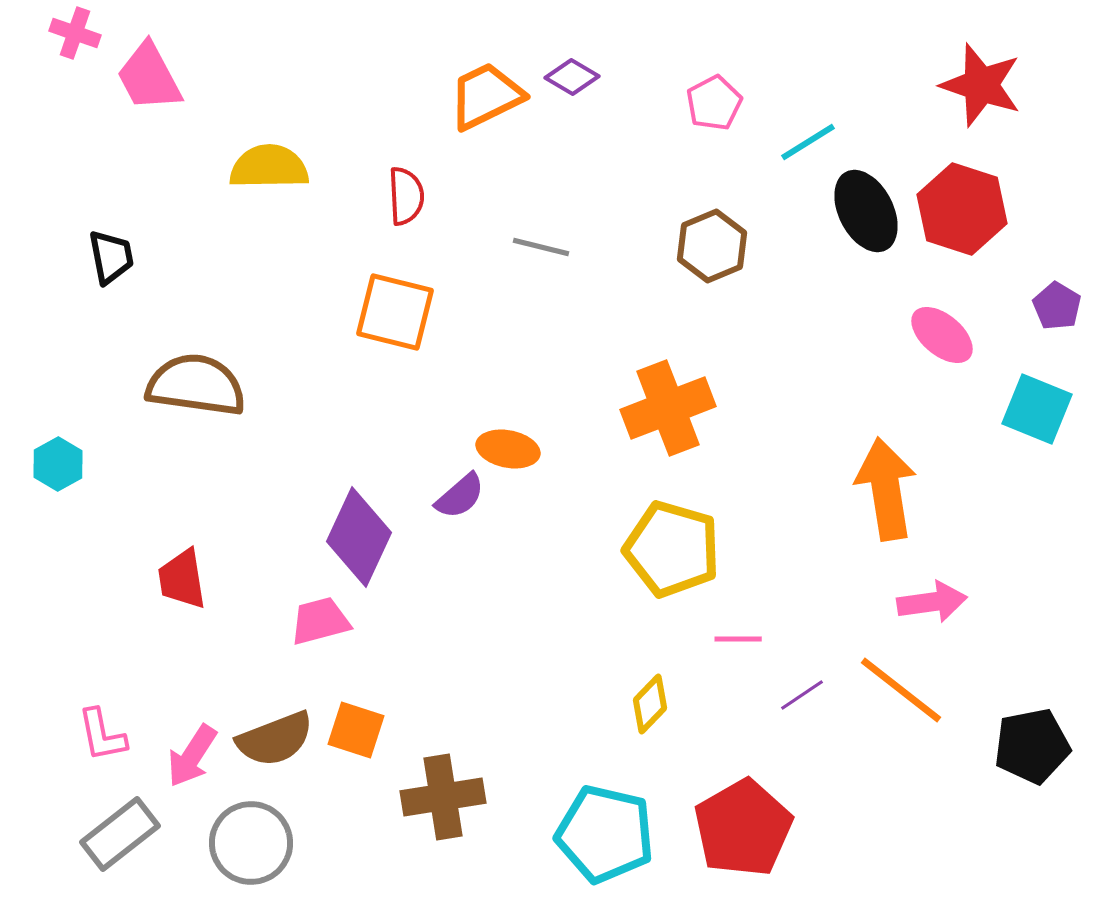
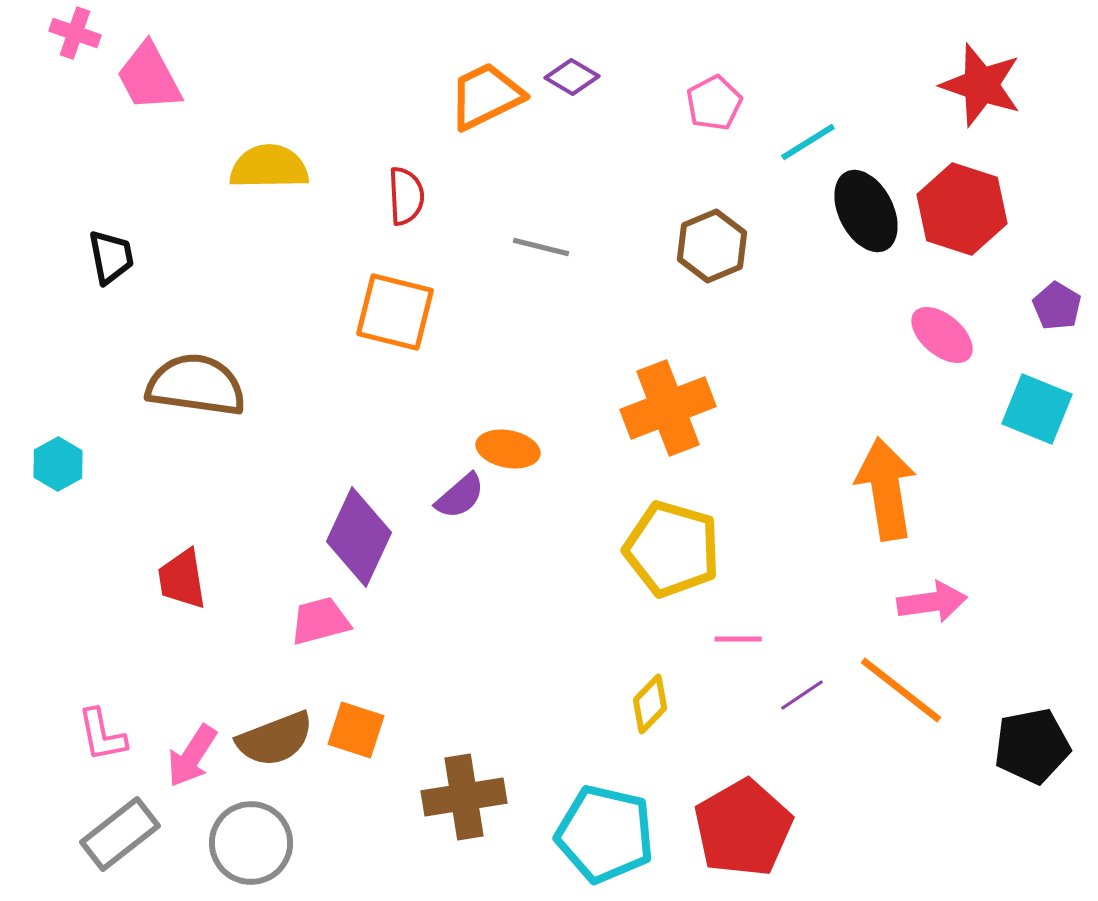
brown cross at (443, 797): moved 21 px right
